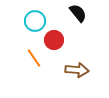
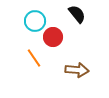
black semicircle: moved 1 px left, 1 px down
red circle: moved 1 px left, 3 px up
